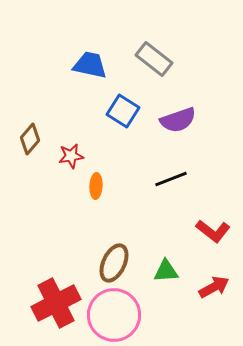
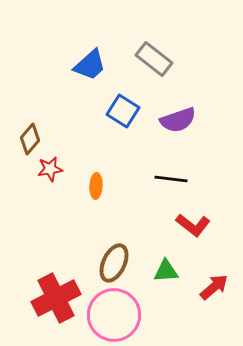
blue trapezoid: rotated 126 degrees clockwise
red star: moved 21 px left, 13 px down
black line: rotated 28 degrees clockwise
red L-shape: moved 20 px left, 6 px up
red arrow: rotated 12 degrees counterclockwise
red cross: moved 5 px up
